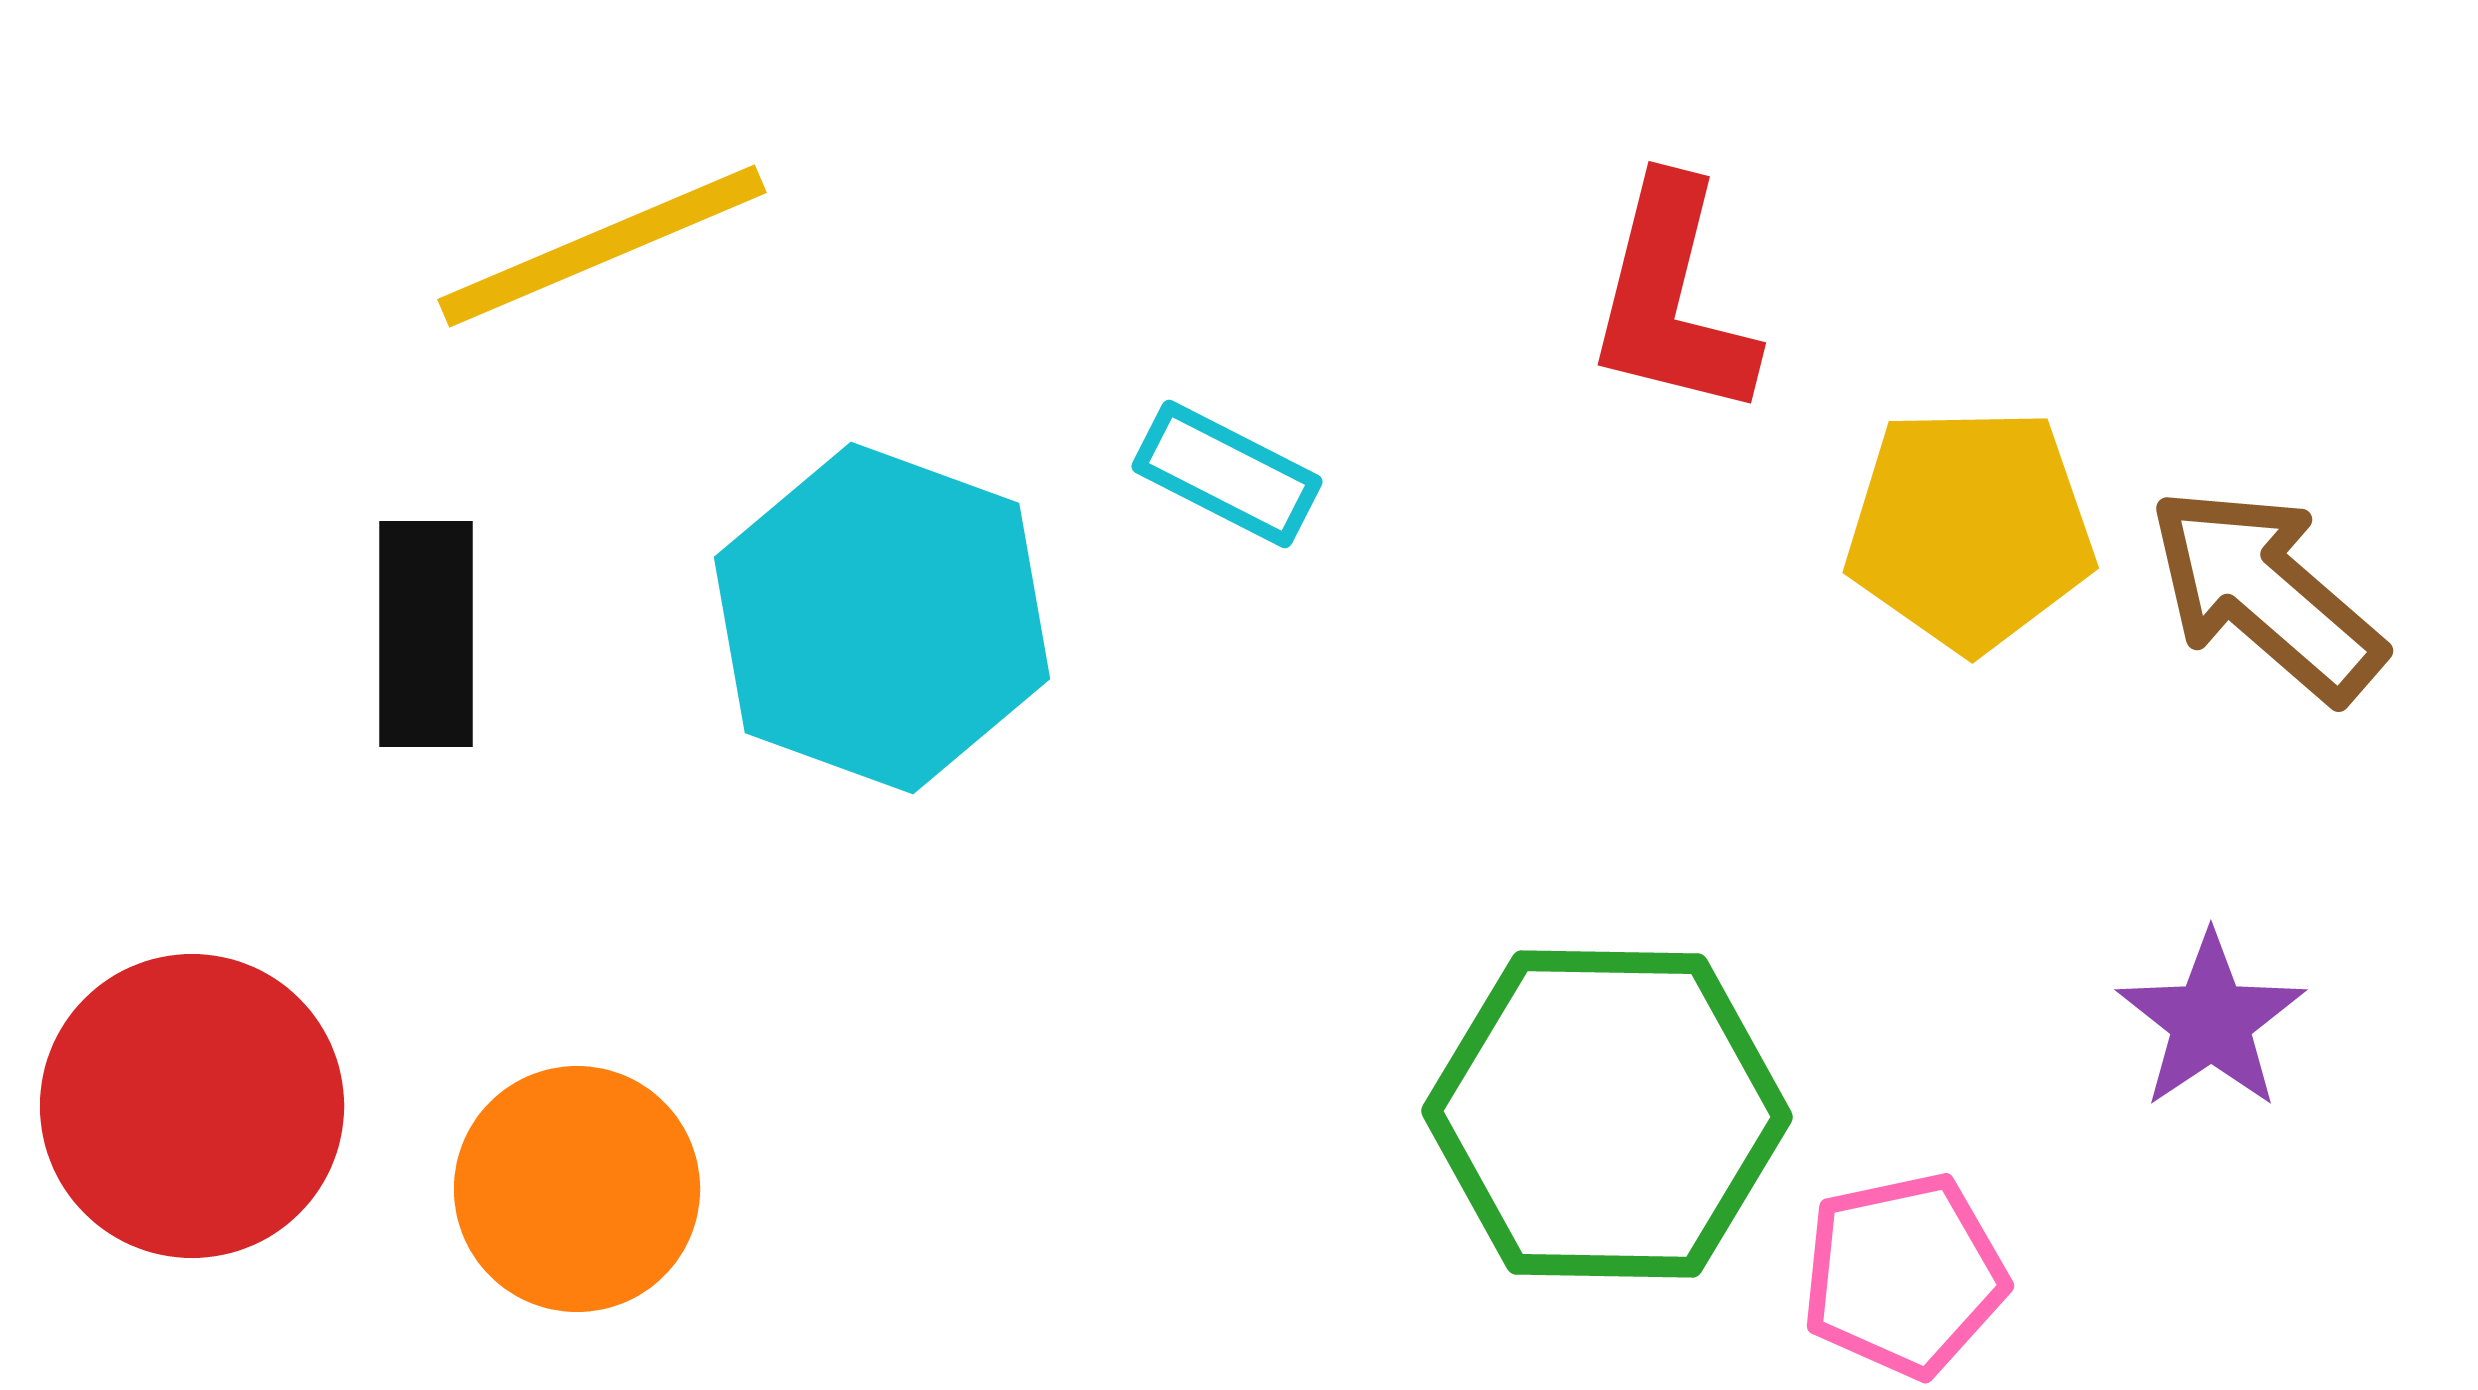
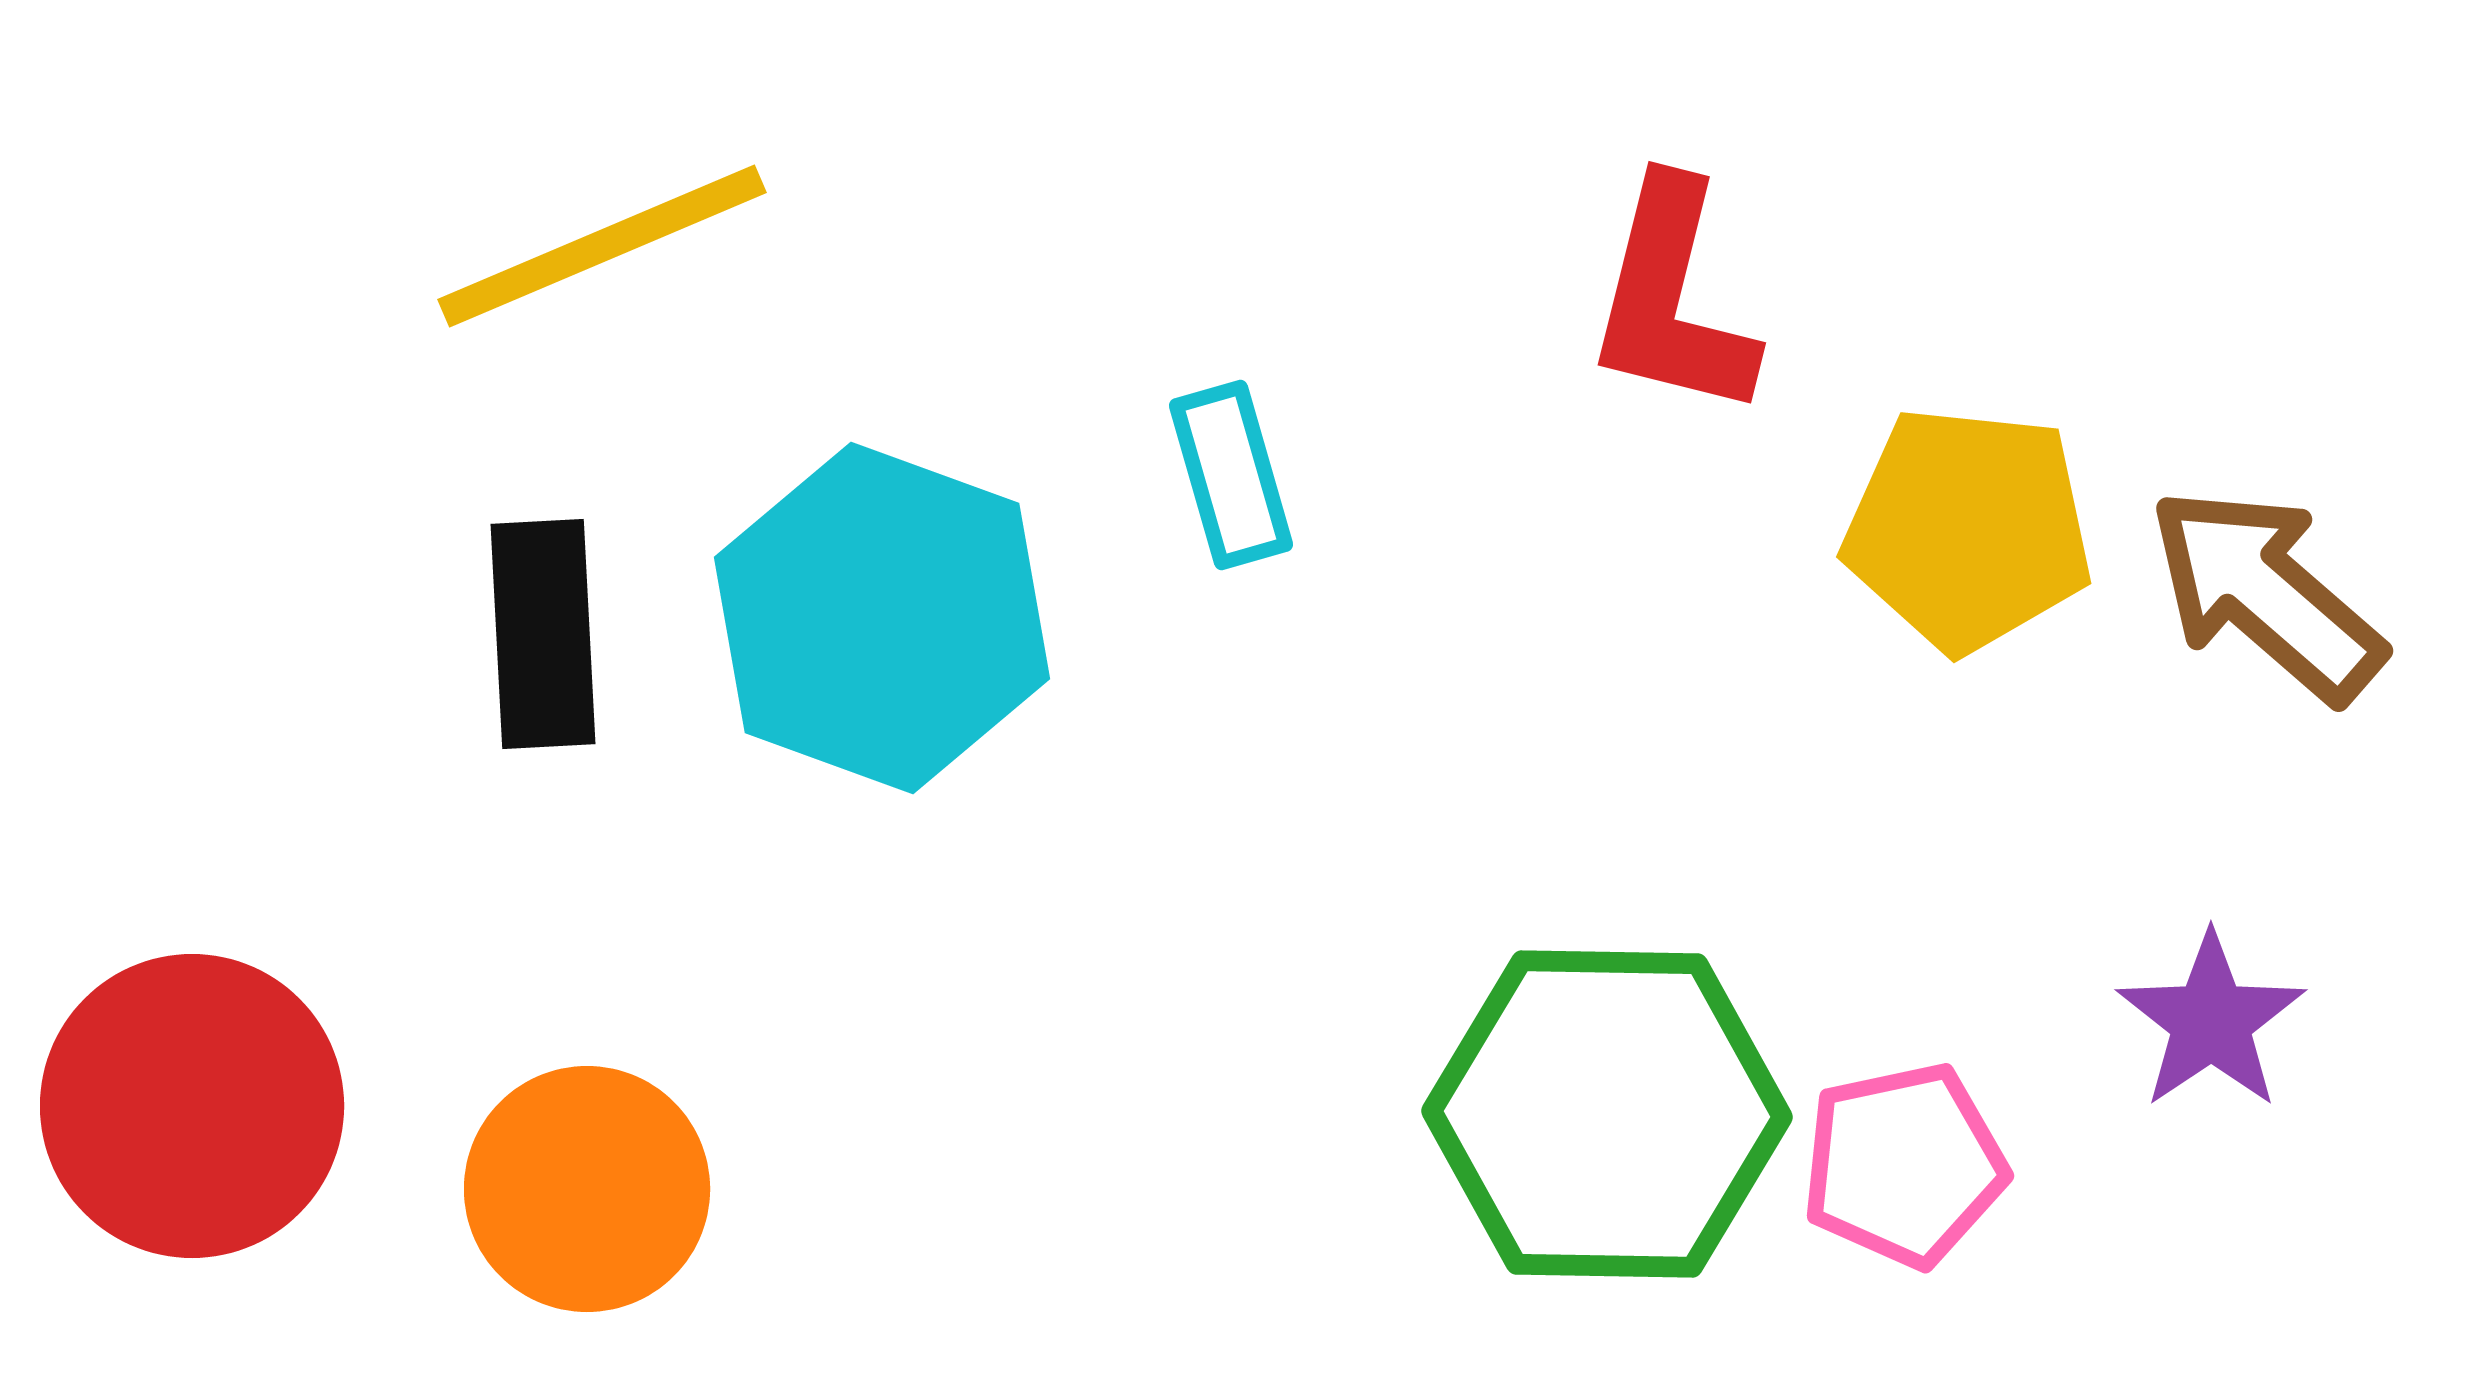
cyan rectangle: moved 4 px right, 1 px down; rotated 47 degrees clockwise
yellow pentagon: moved 2 px left; rotated 7 degrees clockwise
black rectangle: moved 117 px right; rotated 3 degrees counterclockwise
orange circle: moved 10 px right
pink pentagon: moved 110 px up
